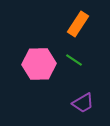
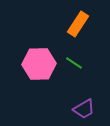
green line: moved 3 px down
purple trapezoid: moved 1 px right, 6 px down
